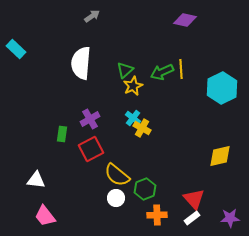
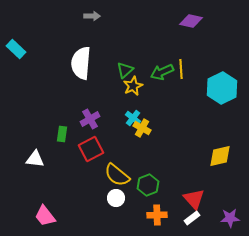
gray arrow: rotated 35 degrees clockwise
purple diamond: moved 6 px right, 1 px down
white triangle: moved 1 px left, 21 px up
green hexagon: moved 3 px right, 4 px up
